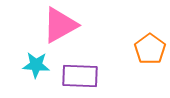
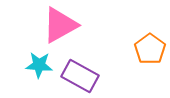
cyan star: moved 3 px right
purple rectangle: rotated 27 degrees clockwise
